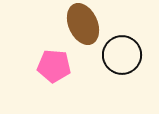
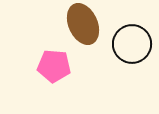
black circle: moved 10 px right, 11 px up
